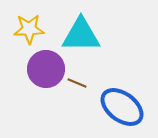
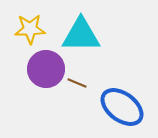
yellow star: moved 1 px right
